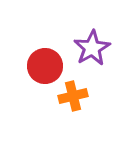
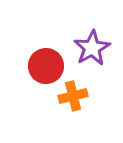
red circle: moved 1 px right
